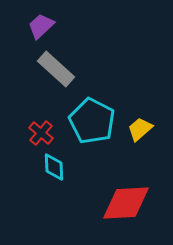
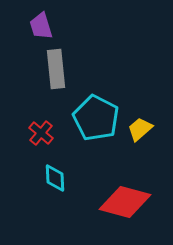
purple trapezoid: rotated 64 degrees counterclockwise
gray rectangle: rotated 42 degrees clockwise
cyan pentagon: moved 4 px right, 3 px up
cyan diamond: moved 1 px right, 11 px down
red diamond: moved 1 px left, 1 px up; rotated 18 degrees clockwise
